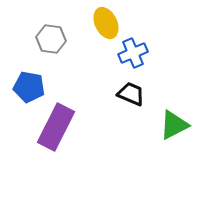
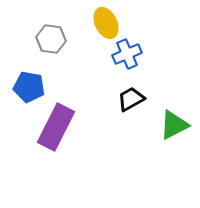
blue cross: moved 6 px left, 1 px down
black trapezoid: moved 5 px down; rotated 52 degrees counterclockwise
